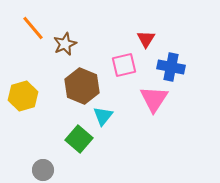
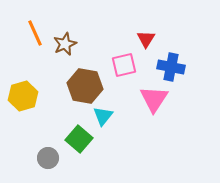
orange line: moved 2 px right, 5 px down; rotated 16 degrees clockwise
brown hexagon: moved 3 px right; rotated 12 degrees counterclockwise
gray circle: moved 5 px right, 12 px up
